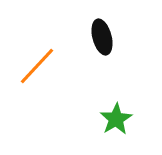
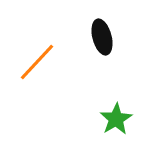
orange line: moved 4 px up
